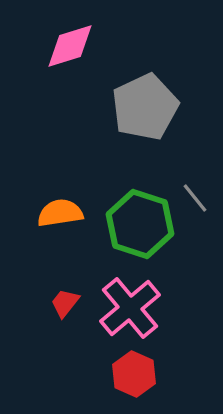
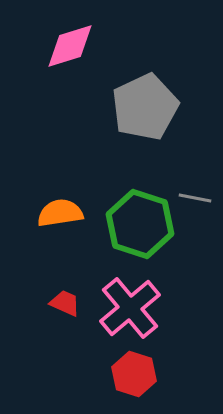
gray line: rotated 40 degrees counterclockwise
red trapezoid: rotated 76 degrees clockwise
red hexagon: rotated 6 degrees counterclockwise
